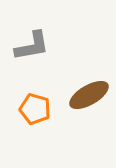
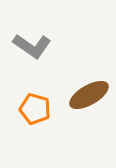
gray L-shape: rotated 45 degrees clockwise
